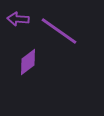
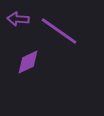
purple diamond: rotated 12 degrees clockwise
